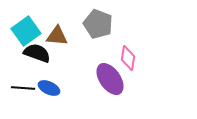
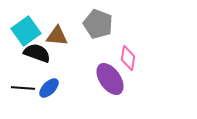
blue ellipse: rotated 70 degrees counterclockwise
